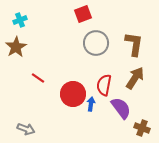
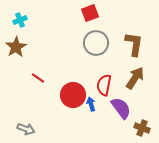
red square: moved 7 px right, 1 px up
red circle: moved 1 px down
blue arrow: rotated 24 degrees counterclockwise
